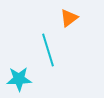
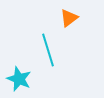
cyan star: rotated 25 degrees clockwise
